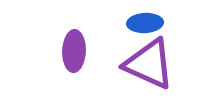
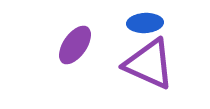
purple ellipse: moved 1 px right, 6 px up; rotated 33 degrees clockwise
